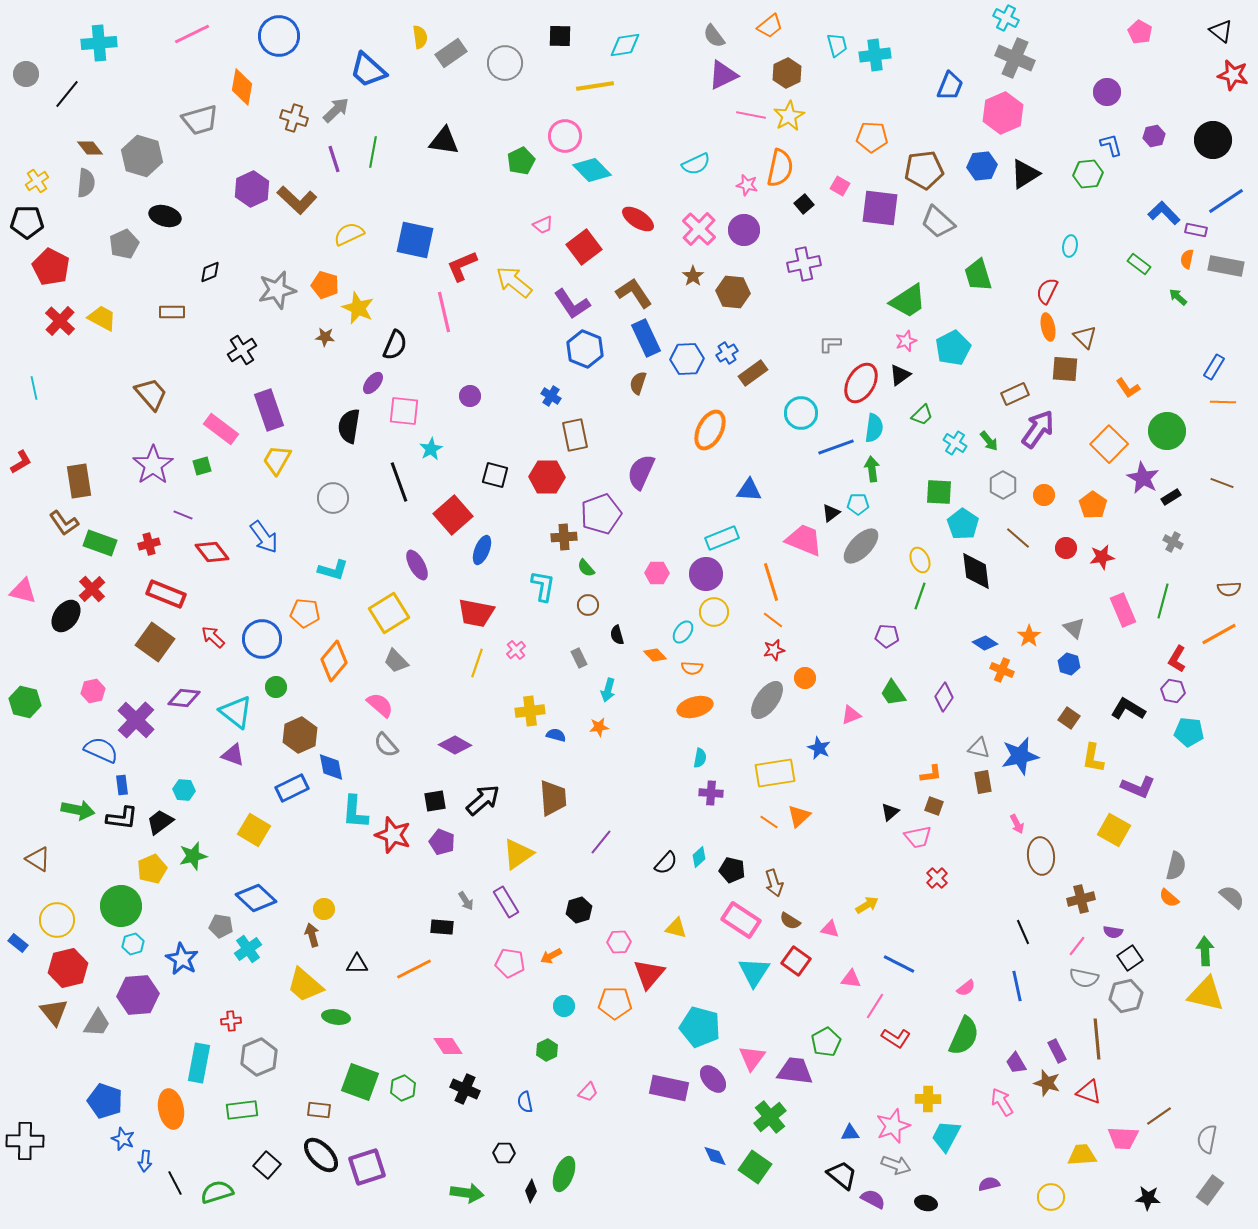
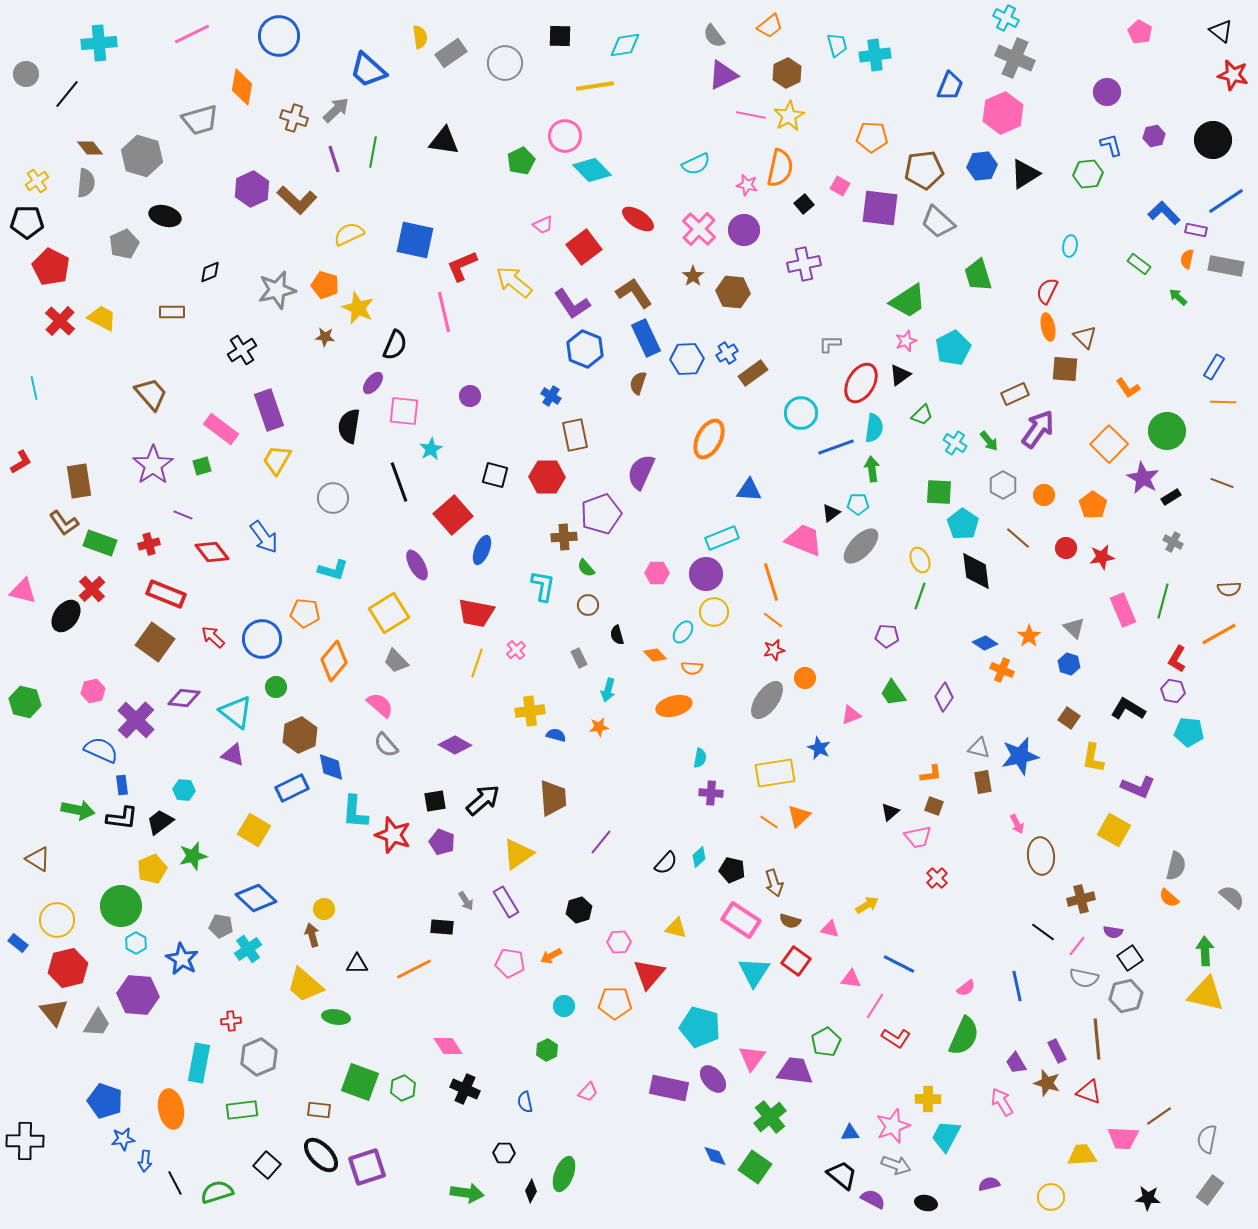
orange ellipse at (710, 430): moved 1 px left, 9 px down
orange ellipse at (695, 707): moved 21 px left, 1 px up
brown semicircle at (790, 921): rotated 15 degrees counterclockwise
black line at (1023, 932): moved 20 px right; rotated 30 degrees counterclockwise
cyan hexagon at (133, 944): moved 3 px right, 1 px up; rotated 15 degrees counterclockwise
purple hexagon at (138, 995): rotated 9 degrees clockwise
blue star at (123, 1139): rotated 30 degrees counterclockwise
